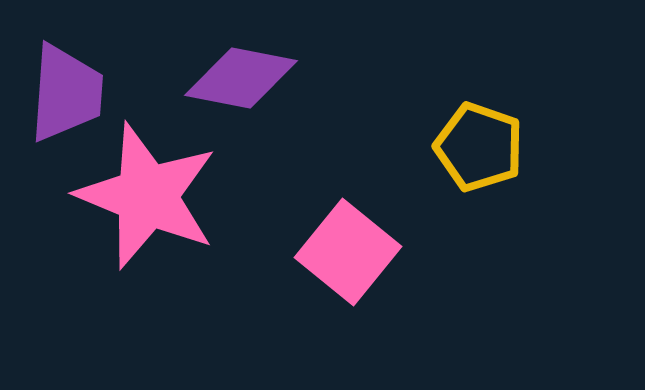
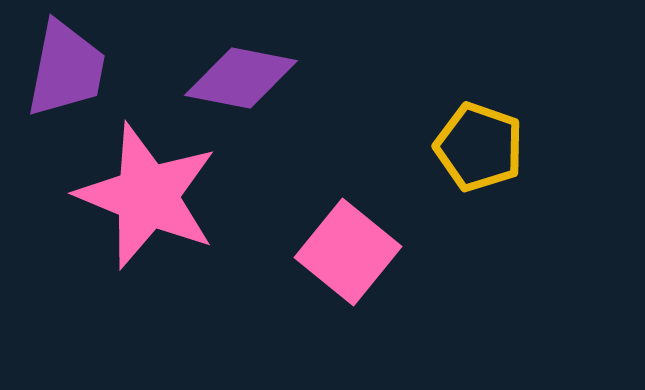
purple trapezoid: moved 24 px up; rotated 7 degrees clockwise
